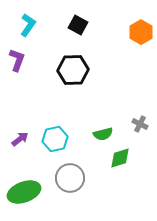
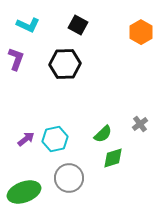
cyan L-shape: rotated 80 degrees clockwise
purple L-shape: moved 1 px left, 1 px up
black hexagon: moved 8 px left, 6 px up
gray cross: rotated 28 degrees clockwise
green semicircle: rotated 30 degrees counterclockwise
purple arrow: moved 6 px right
green diamond: moved 7 px left
gray circle: moved 1 px left
